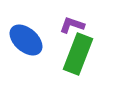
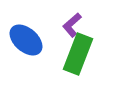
purple L-shape: rotated 60 degrees counterclockwise
